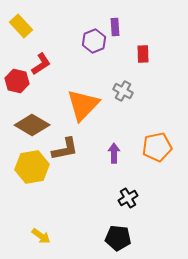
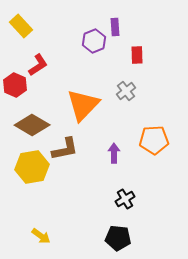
red rectangle: moved 6 px left, 1 px down
red L-shape: moved 3 px left, 1 px down
red hexagon: moved 2 px left, 4 px down; rotated 10 degrees clockwise
gray cross: moved 3 px right; rotated 24 degrees clockwise
orange pentagon: moved 3 px left, 7 px up; rotated 8 degrees clockwise
black cross: moved 3 px left, 1 px down
